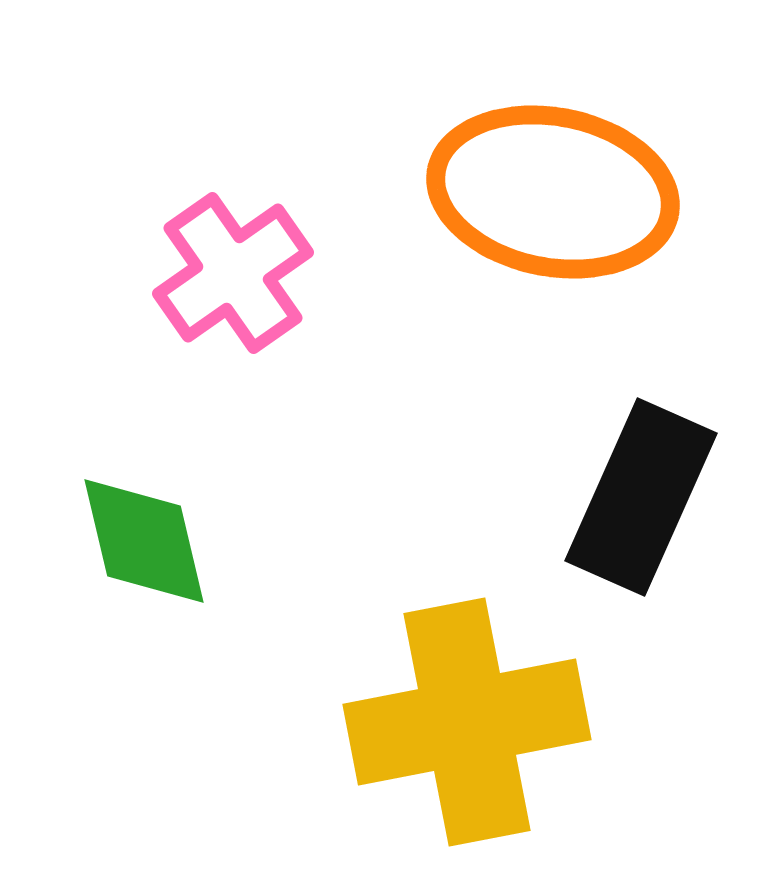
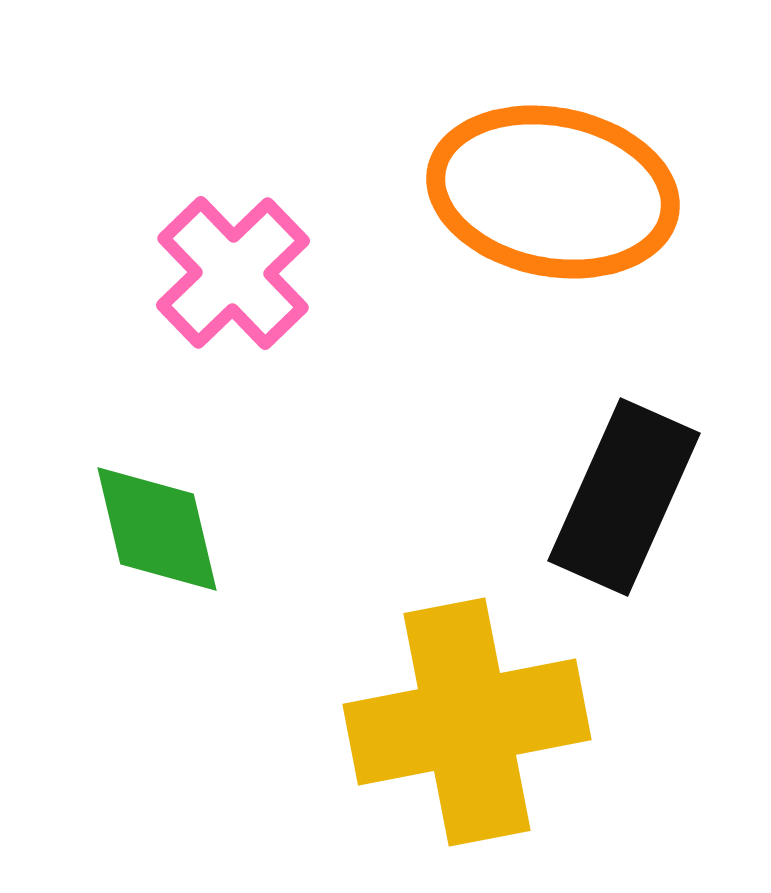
pink cross: rotated 9 degrees counterclockwise
black rectangle: moved 17 px left
green diamond: moved 13 px right, 12 px up
